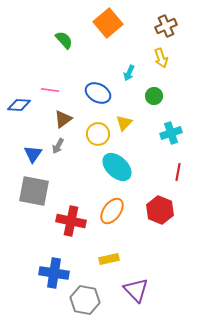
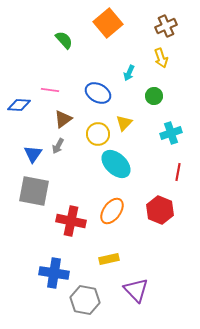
cyan ellipse: moved 1 px left, 3 px up
